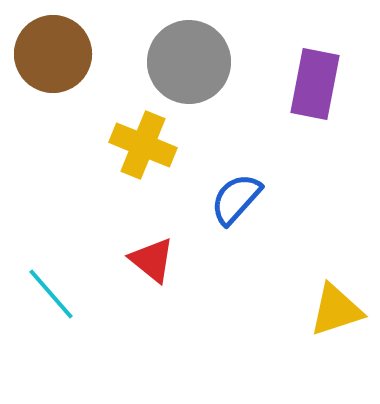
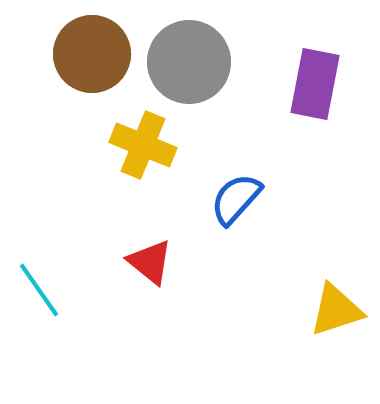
brown circle: moved 39 px right
red triangle: moved 2 px left, 2 px down
cyan line: moved 12 px left, 4 px up; rotated 6 degrees clockwise
